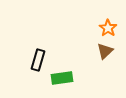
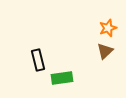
orange star: rotated 18 degrees clockwise
black rectangle: rotated 30 degrees counterclockwise
